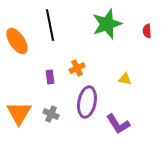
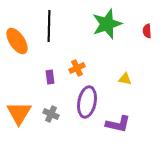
black line: moved 1 px left, 1 px down; rotated 12 degrees clockwise
purple L-shape: rotated 45 degrees counterclockwise
